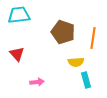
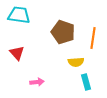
cyan trapezoid: rotated 15 degrees clockwise
red triangle: moved 1 px up
cyan rectangle: moved 2 px down
